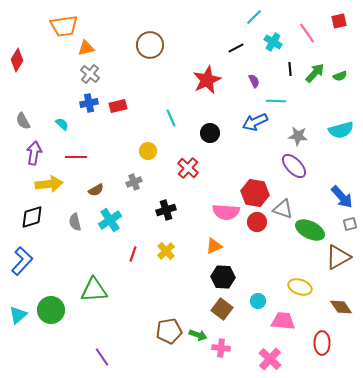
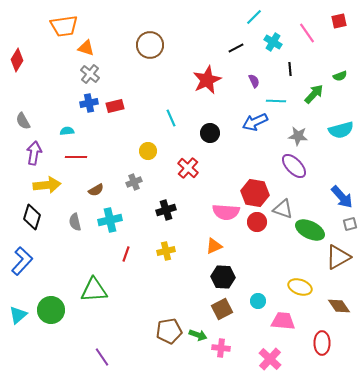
orange triangle at (86, 48): rotated 30 degrees clockwise
green arrow at (315, 73): moved 1 px left, 21 px down
red rectangle at (118, 106): moved 3 px left
cyan semicircle at (62, 124): moved 5 px right, 7 px down; rotated 48 degrees counterclockwise
yellow arrow at (49, 184): moved 2 px left, 1 px down
black diamond at (32, 217): rotated 55 degrees counterclockwise
cyan cross at (110, 220): rotated 20 degrees clockwise
yellow cross at (166, 251): rotated 30 degrees clockwise
red line at (133, 254): moved 7 px left
brown diamond at (341, 307): moved 2 px left, 1 px up
brown square at (222, 309): rotated 25 degrees clockwise
